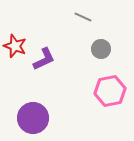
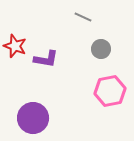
purple L-shape: moved 2 px right; rotated 35 degrees clockwise
